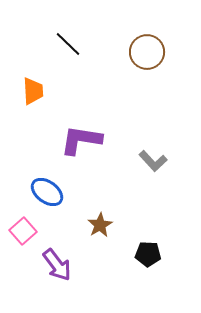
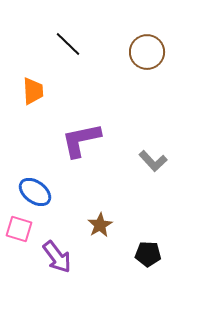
purple L-shape: rotated 21 degrees counterclockwise
blue ellipse: moved 12 px left
pink square: moved 4 px left, 2 px up; rotated 32 degrees counterclockwise
purple arrow: moved 8 px up
